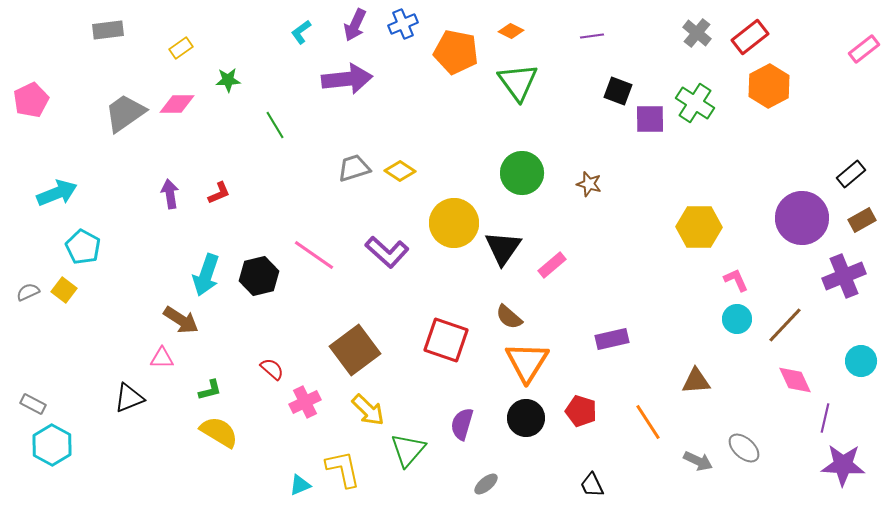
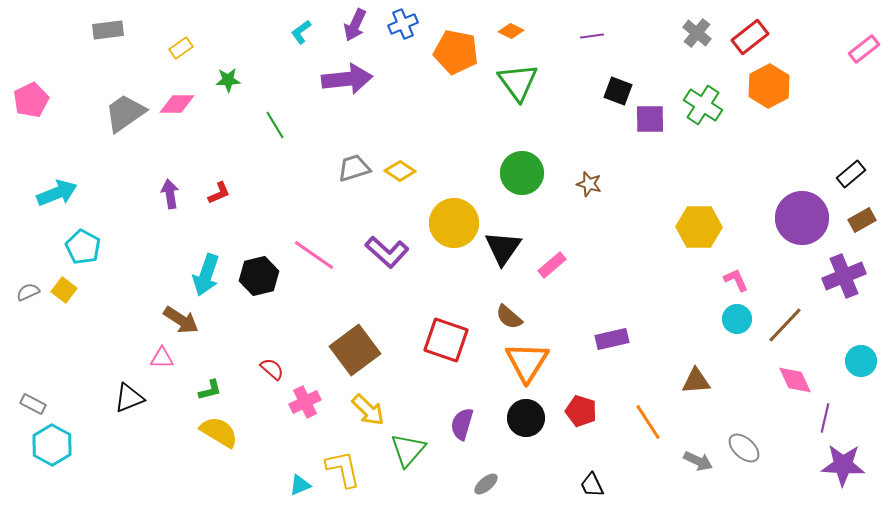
green cross at (695, 103): moved 8 px right, 2 px down
